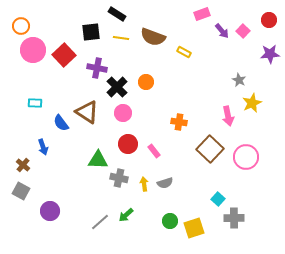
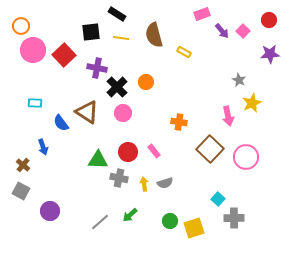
brown semicircle at (153, 37): moved 1 px right, 2 px up; rotated 55 degrees clockwise
red circle at (128, 144): moved 8 px down
green arrow at (126, 215): moved 4 px right
